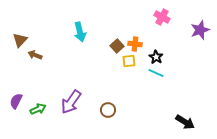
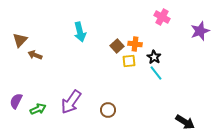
purple star: moved 1 px down
black star: moved 2 px left
cyan line: rotated 28 degrees clockwise
